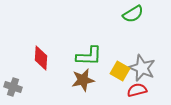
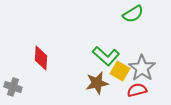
green L-shape: moved 17 px right; rotated 40 degrees clockwise
gray star: rotated 12 degrees clockwise
brown star: moved 14 px right, 3 px down
